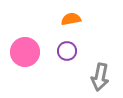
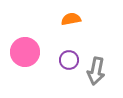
purple circle: moved 2 px right, 9 px down
gray arrow: moved 4 px left, 6 px up
